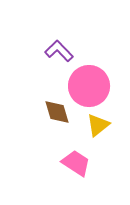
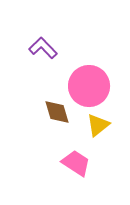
purple L-shape: moved 16 px left, 3 px up
